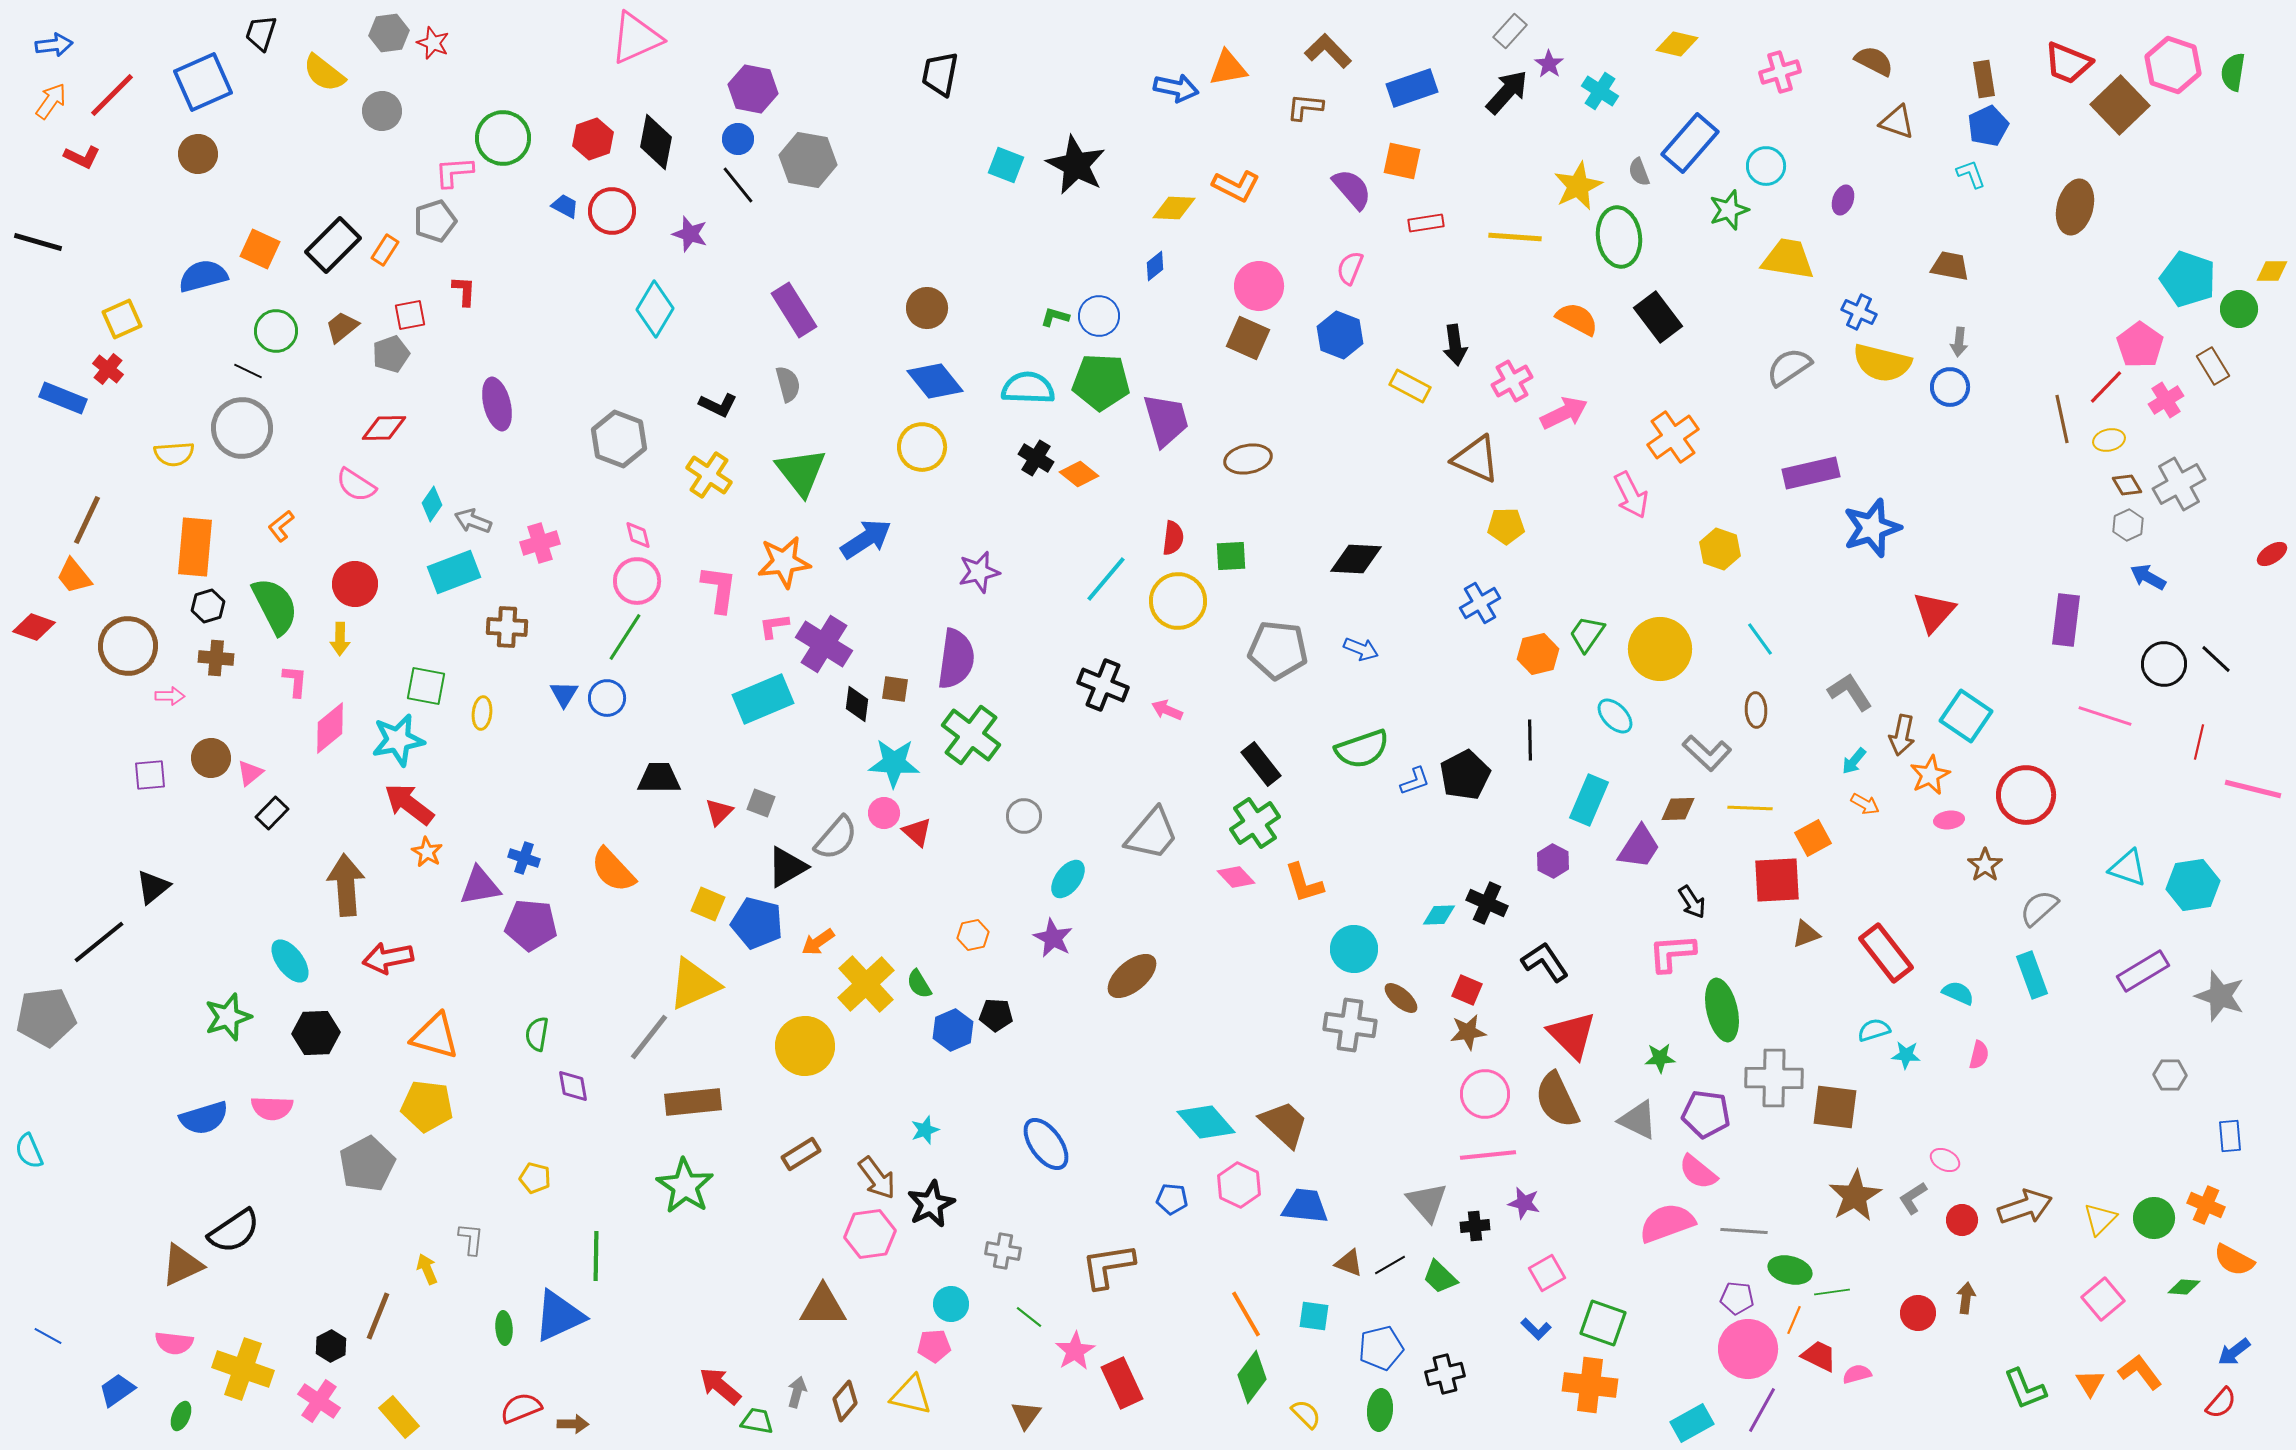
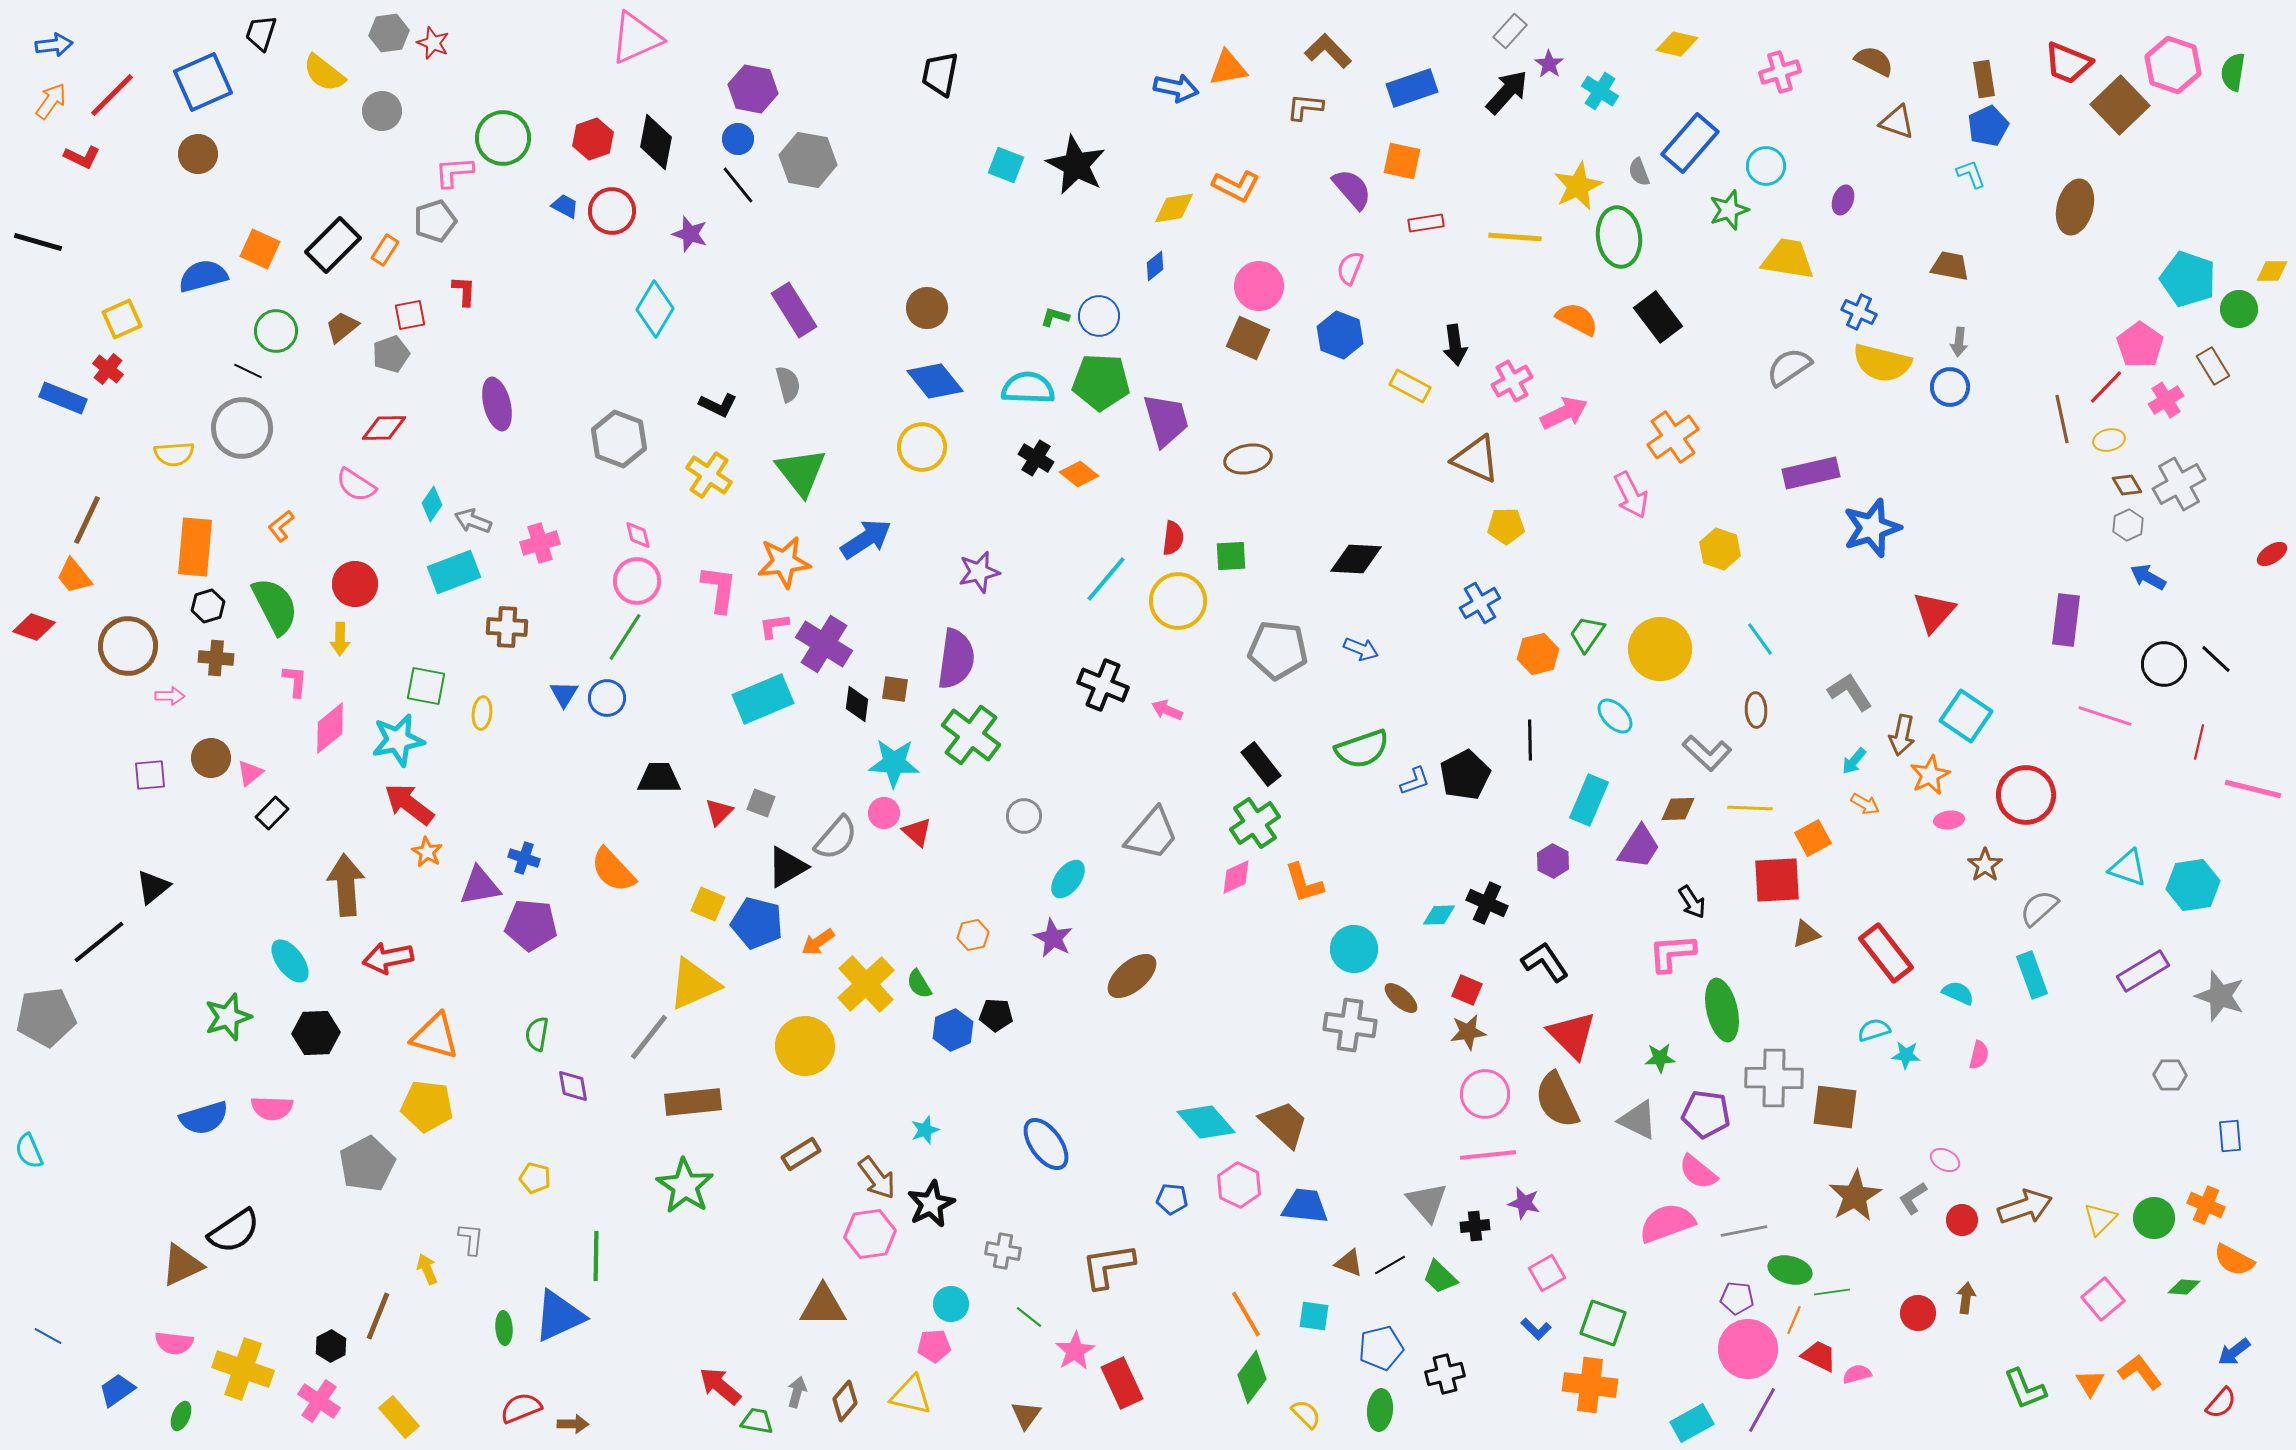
yellow diamond at (1174, 208): rotated 12 degrees counterclockwise
pink diamond at (1236, 877): rotated 72 degrees counterclockwise
gray line at (1744, 1231): rotated 15 degrees counterclockwise
